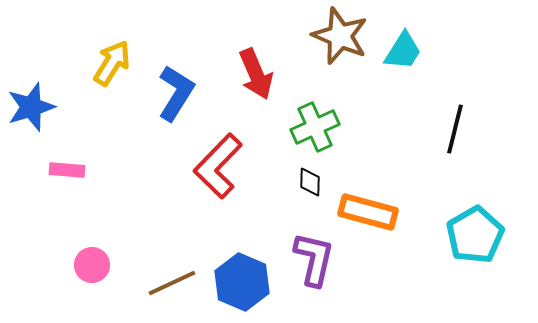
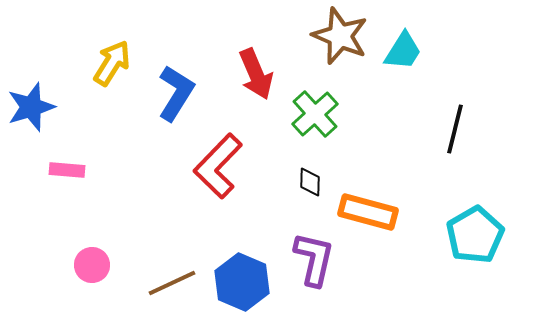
green cross: moved 13 px up; rotated 18 degrees counterclockwise
